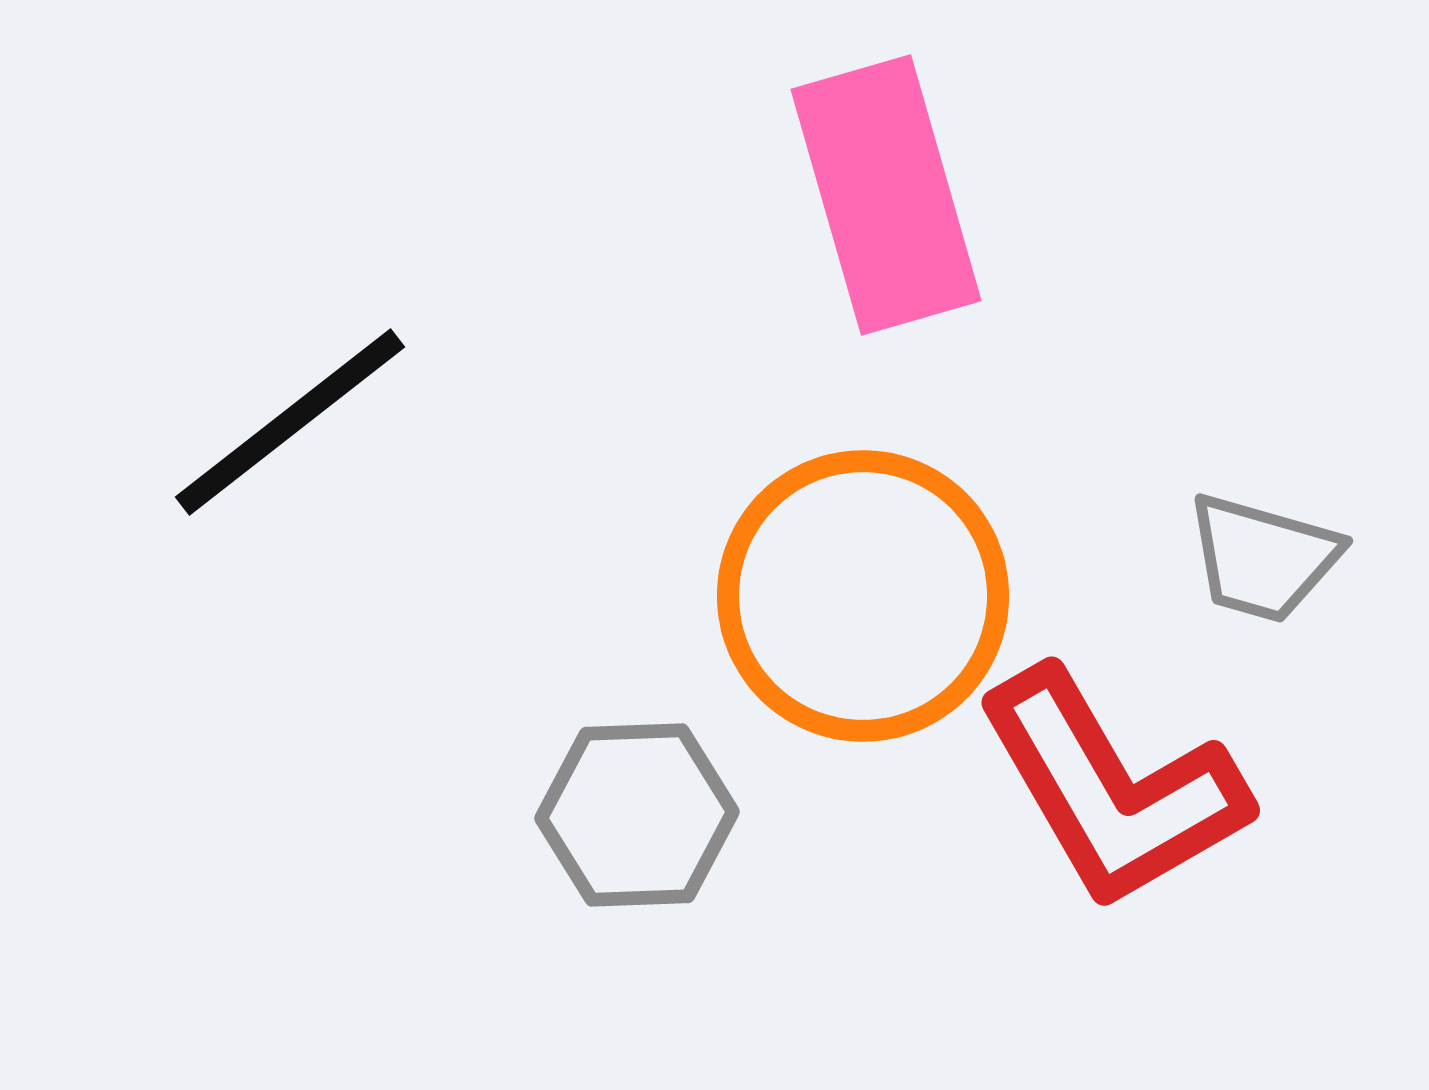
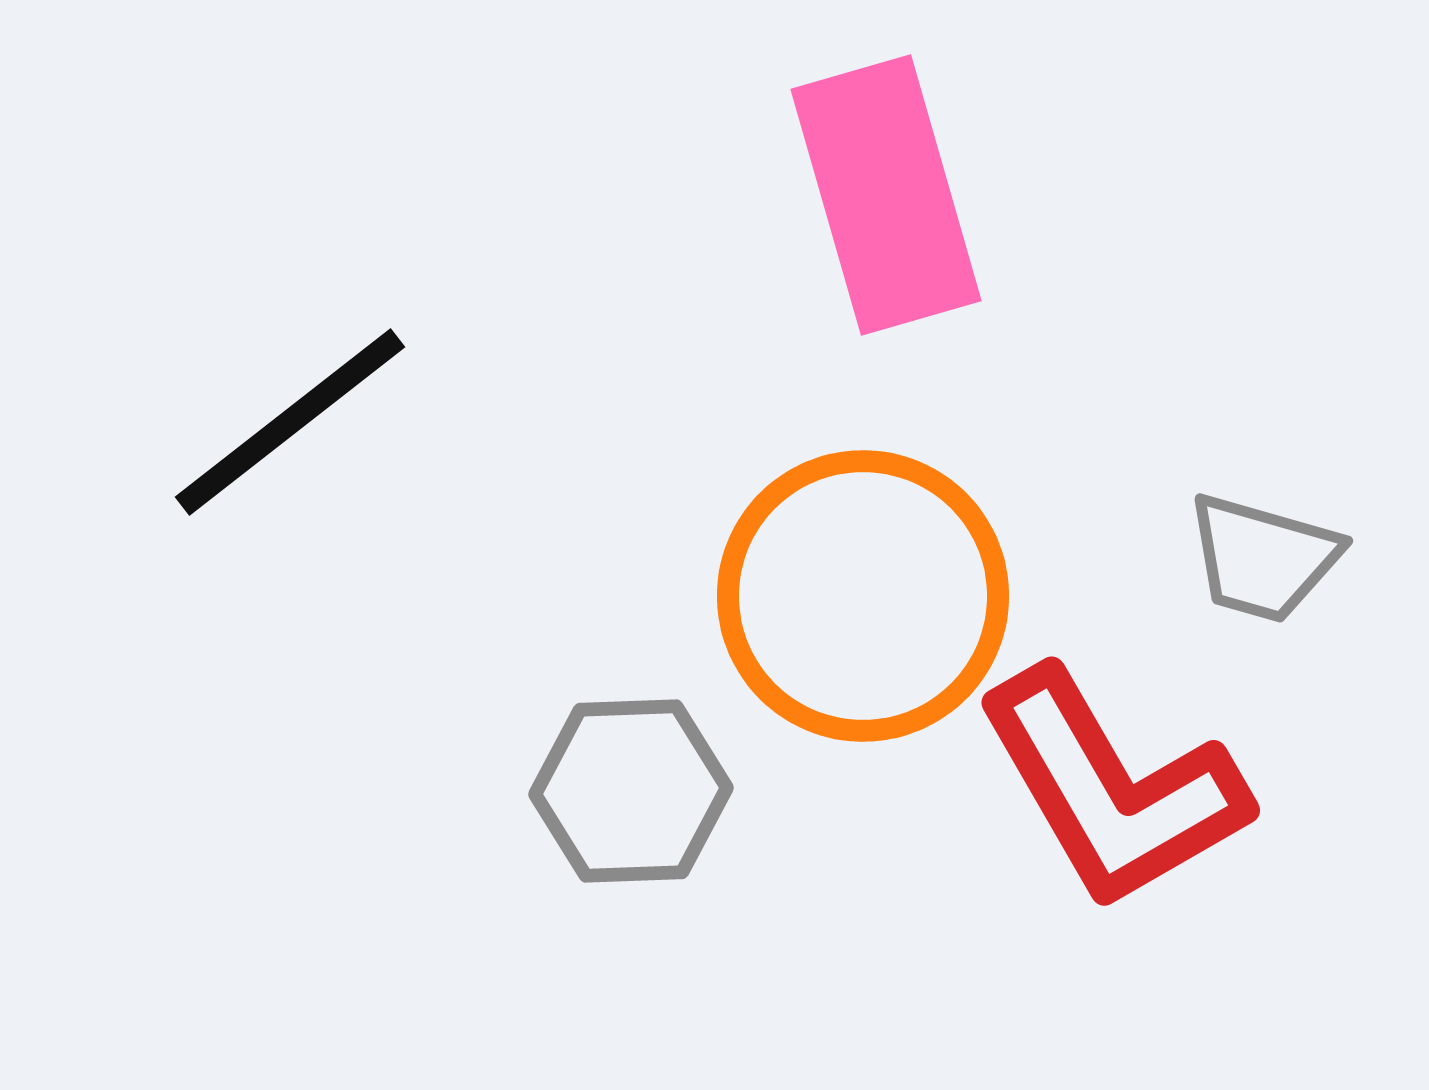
gray hexagon: moved 6 px left, 24 px up
